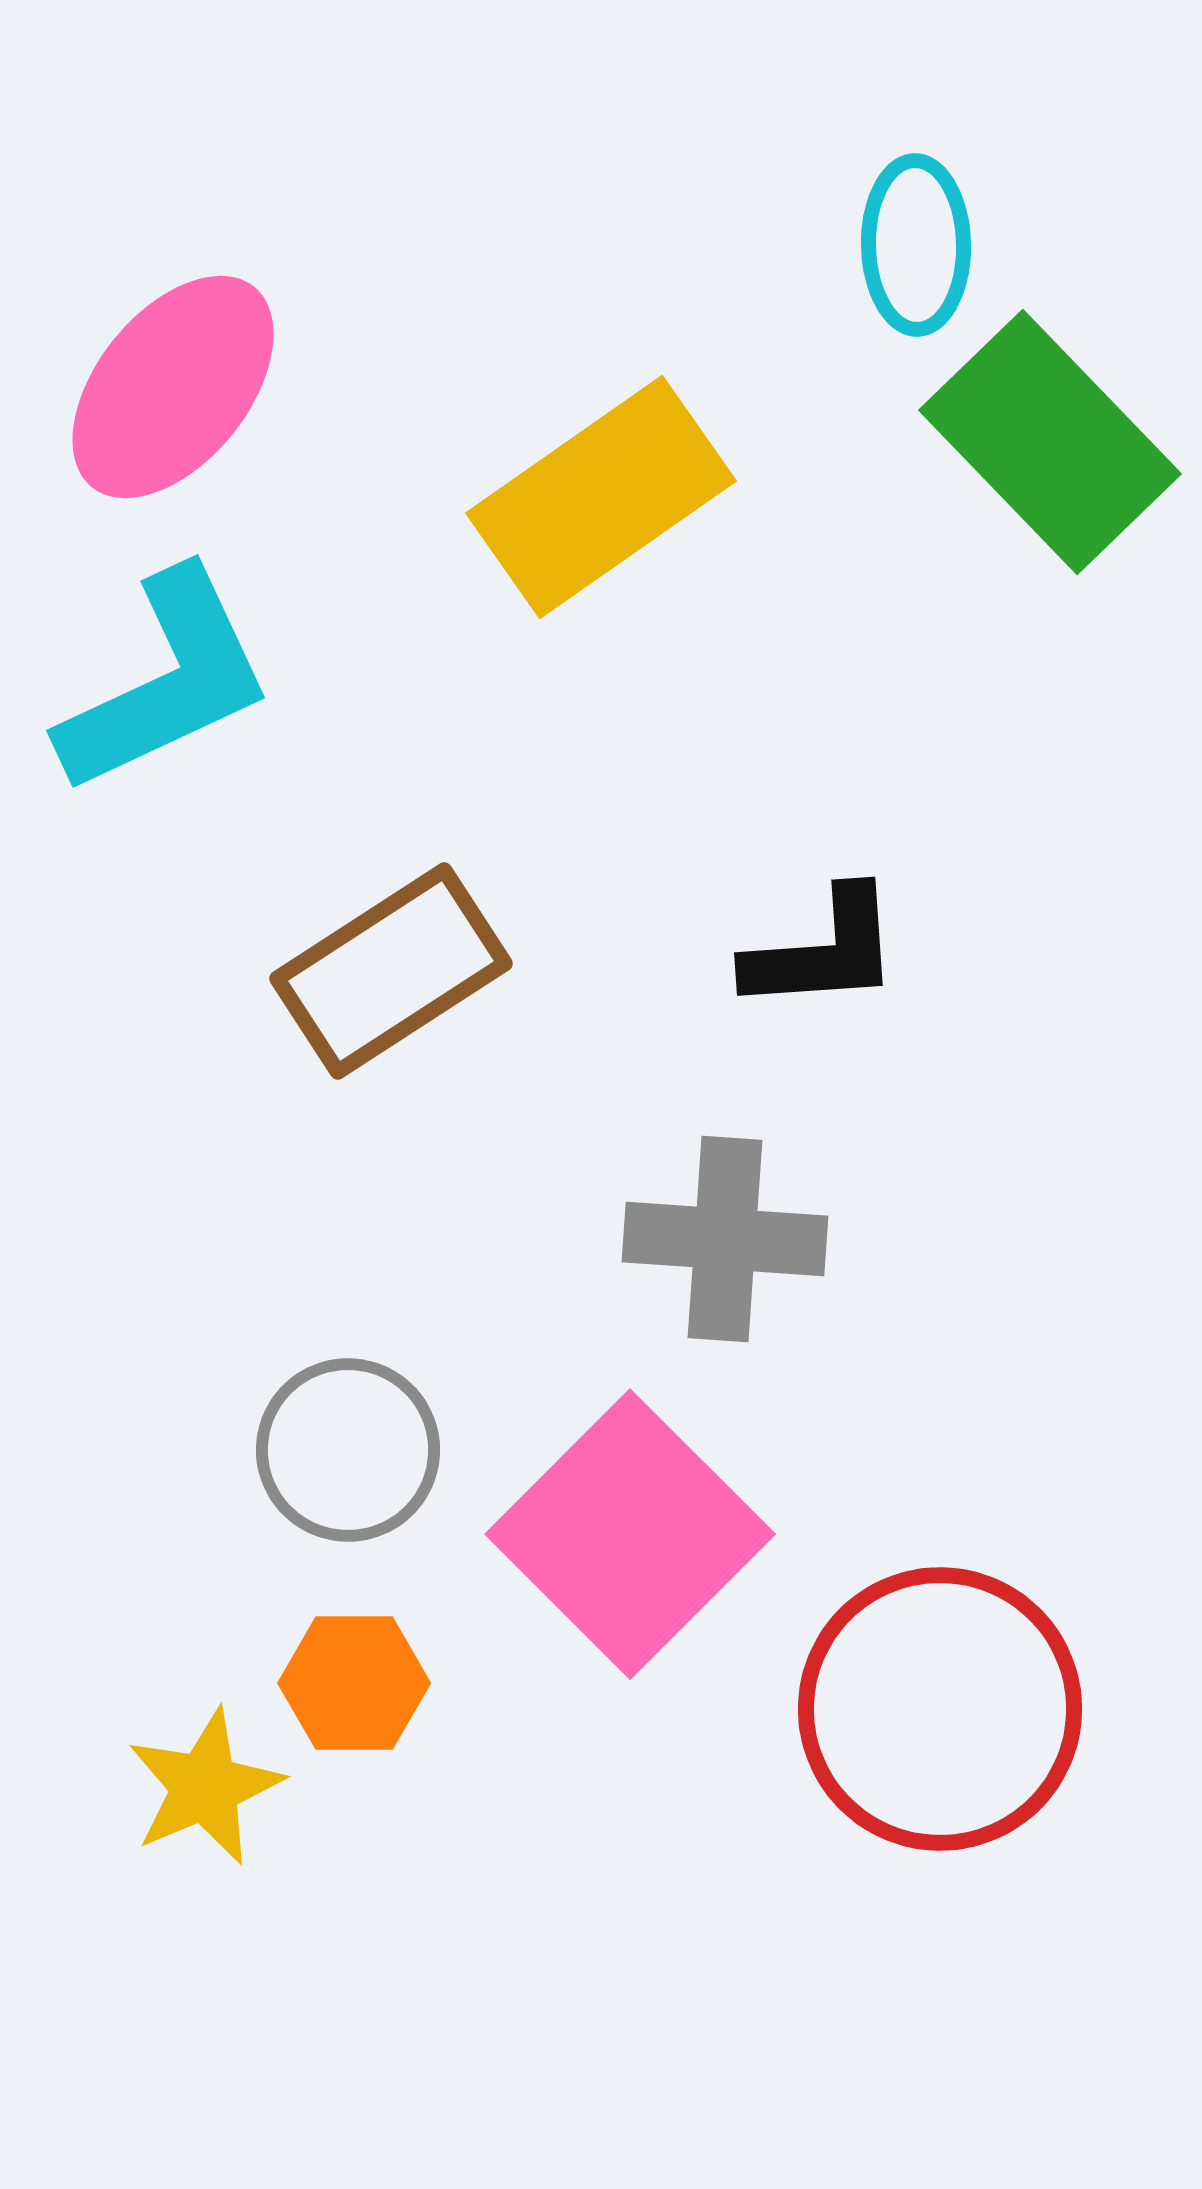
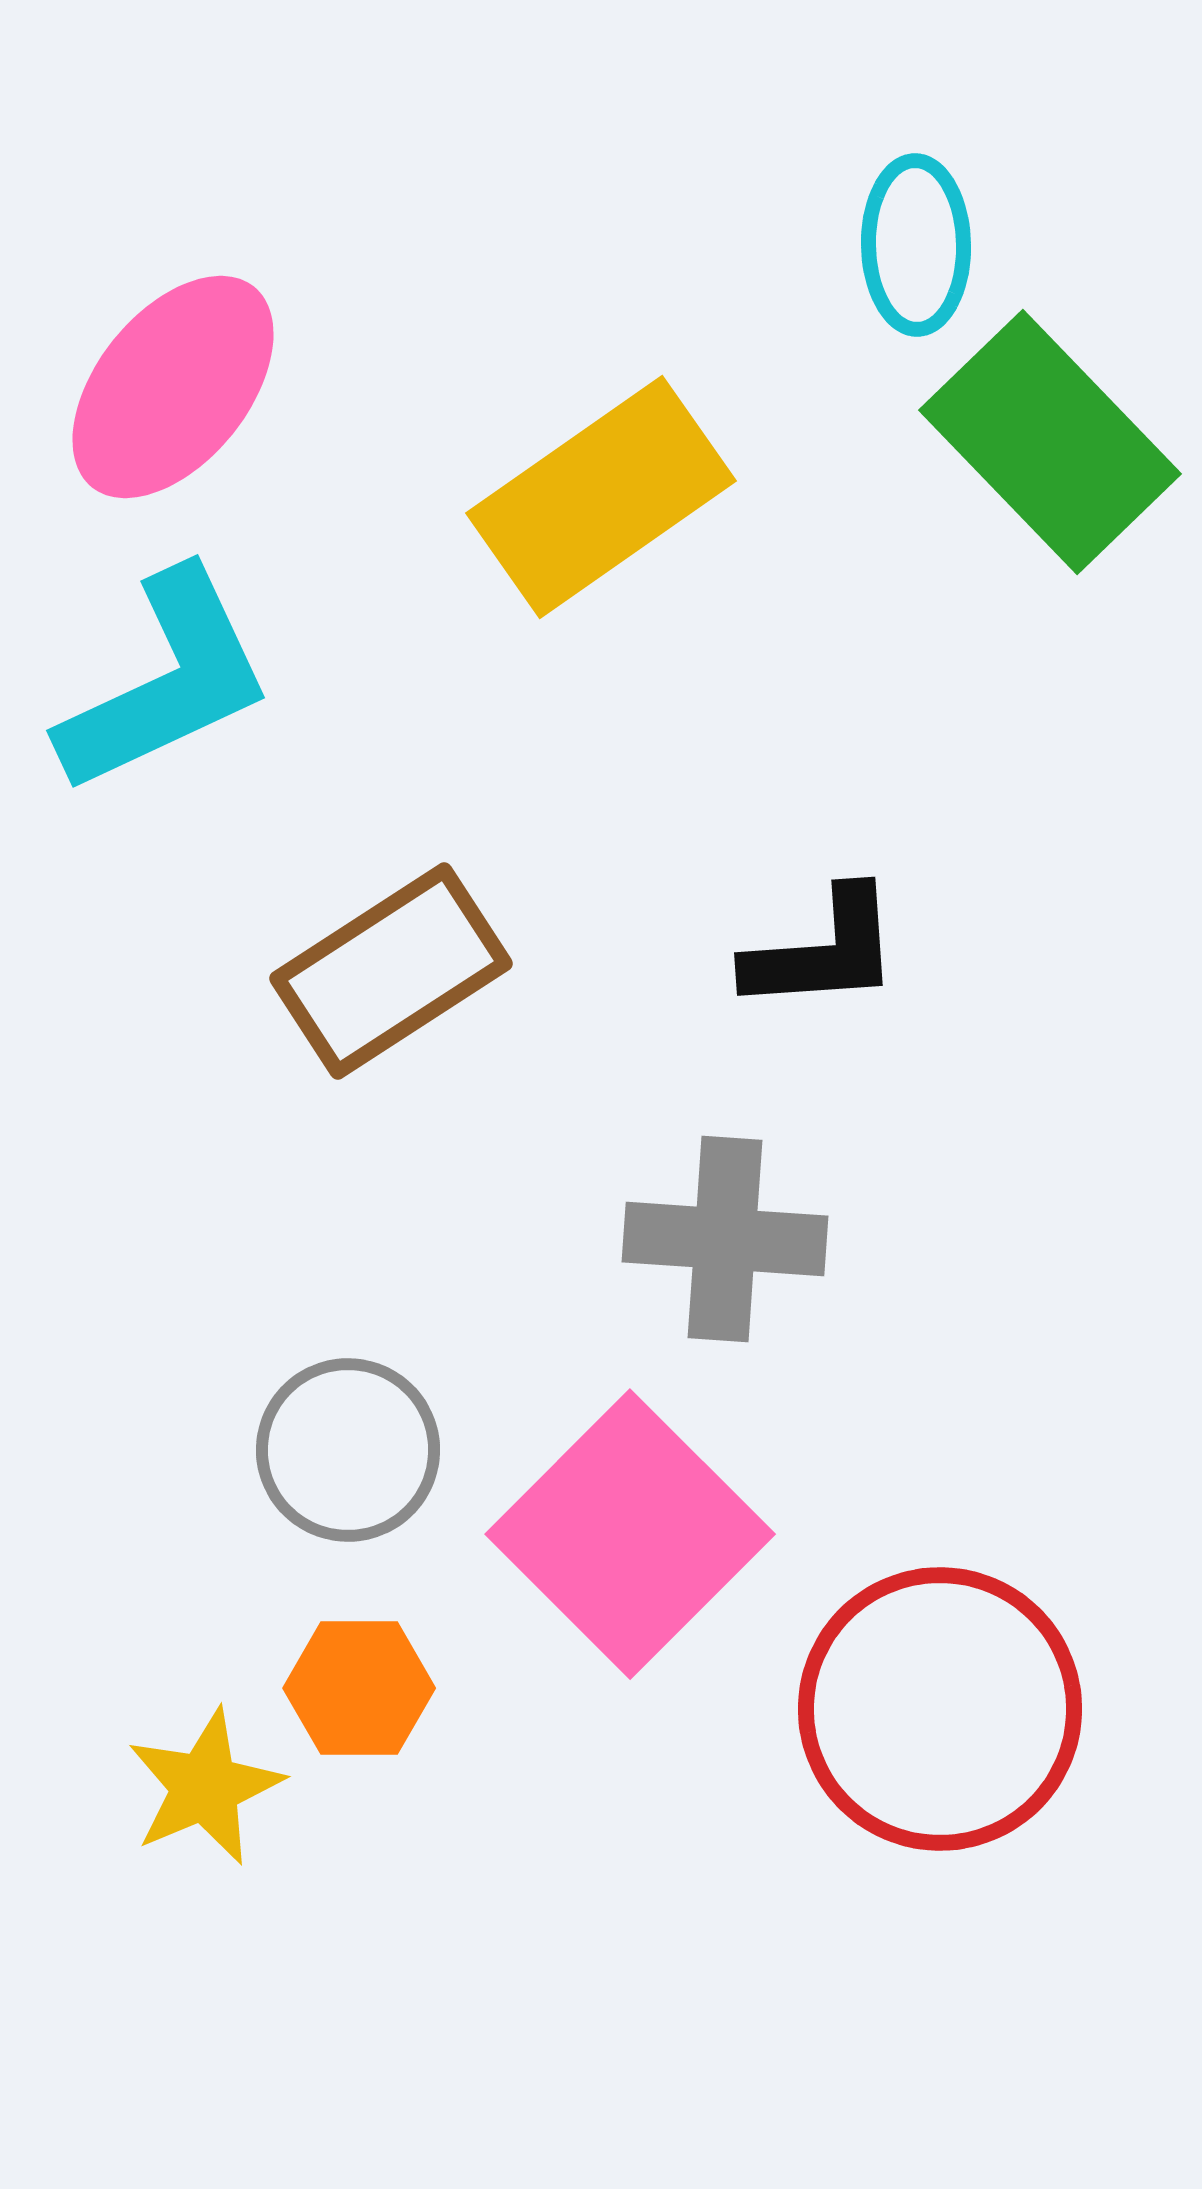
orange hexagon: moved 5 px right, 5 px down
